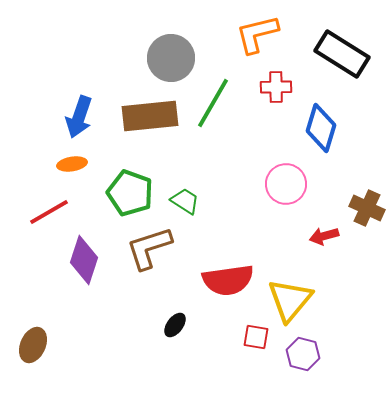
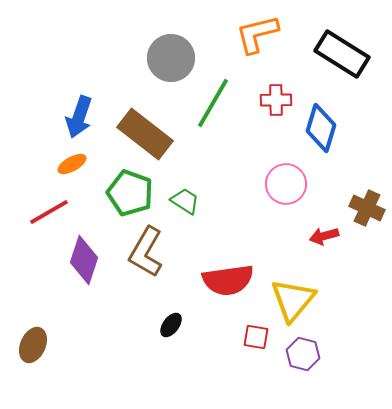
red cross: moved 13 px down
brown rectangle: moved 5 px left, 18 px down; rotated 44 degrees clockwise
orange ellipse: rotated 20 degrees counterclockwise
brown L-shape: moved 3 px left, 4 px down; rotated 42 degrees counterclockwise
yellow triangle: moved 3 px right
black ellipse: moved 4 px left
